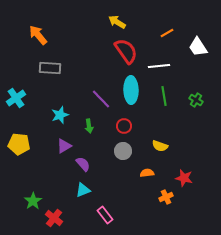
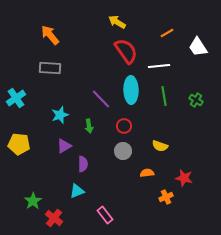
orange arrow: moved 12 px right
purple semicircle: rotated 42 degrees clockwise
cyan triangle: moved 6 px left, 1 px down
